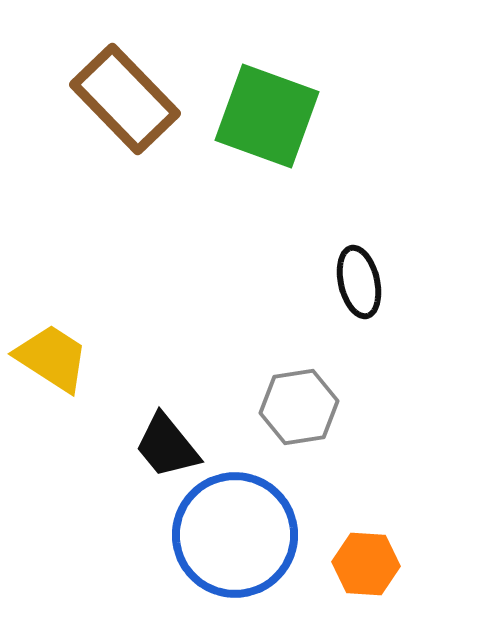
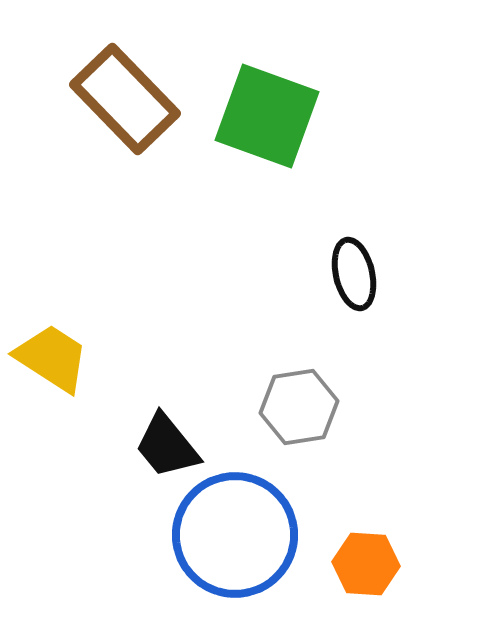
black ellipse: moved 5 px left, 8 px up
